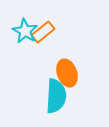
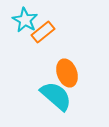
cyan star: moved 11 px up
cyan semicircle: rotated 52 degrees counterclockwise
